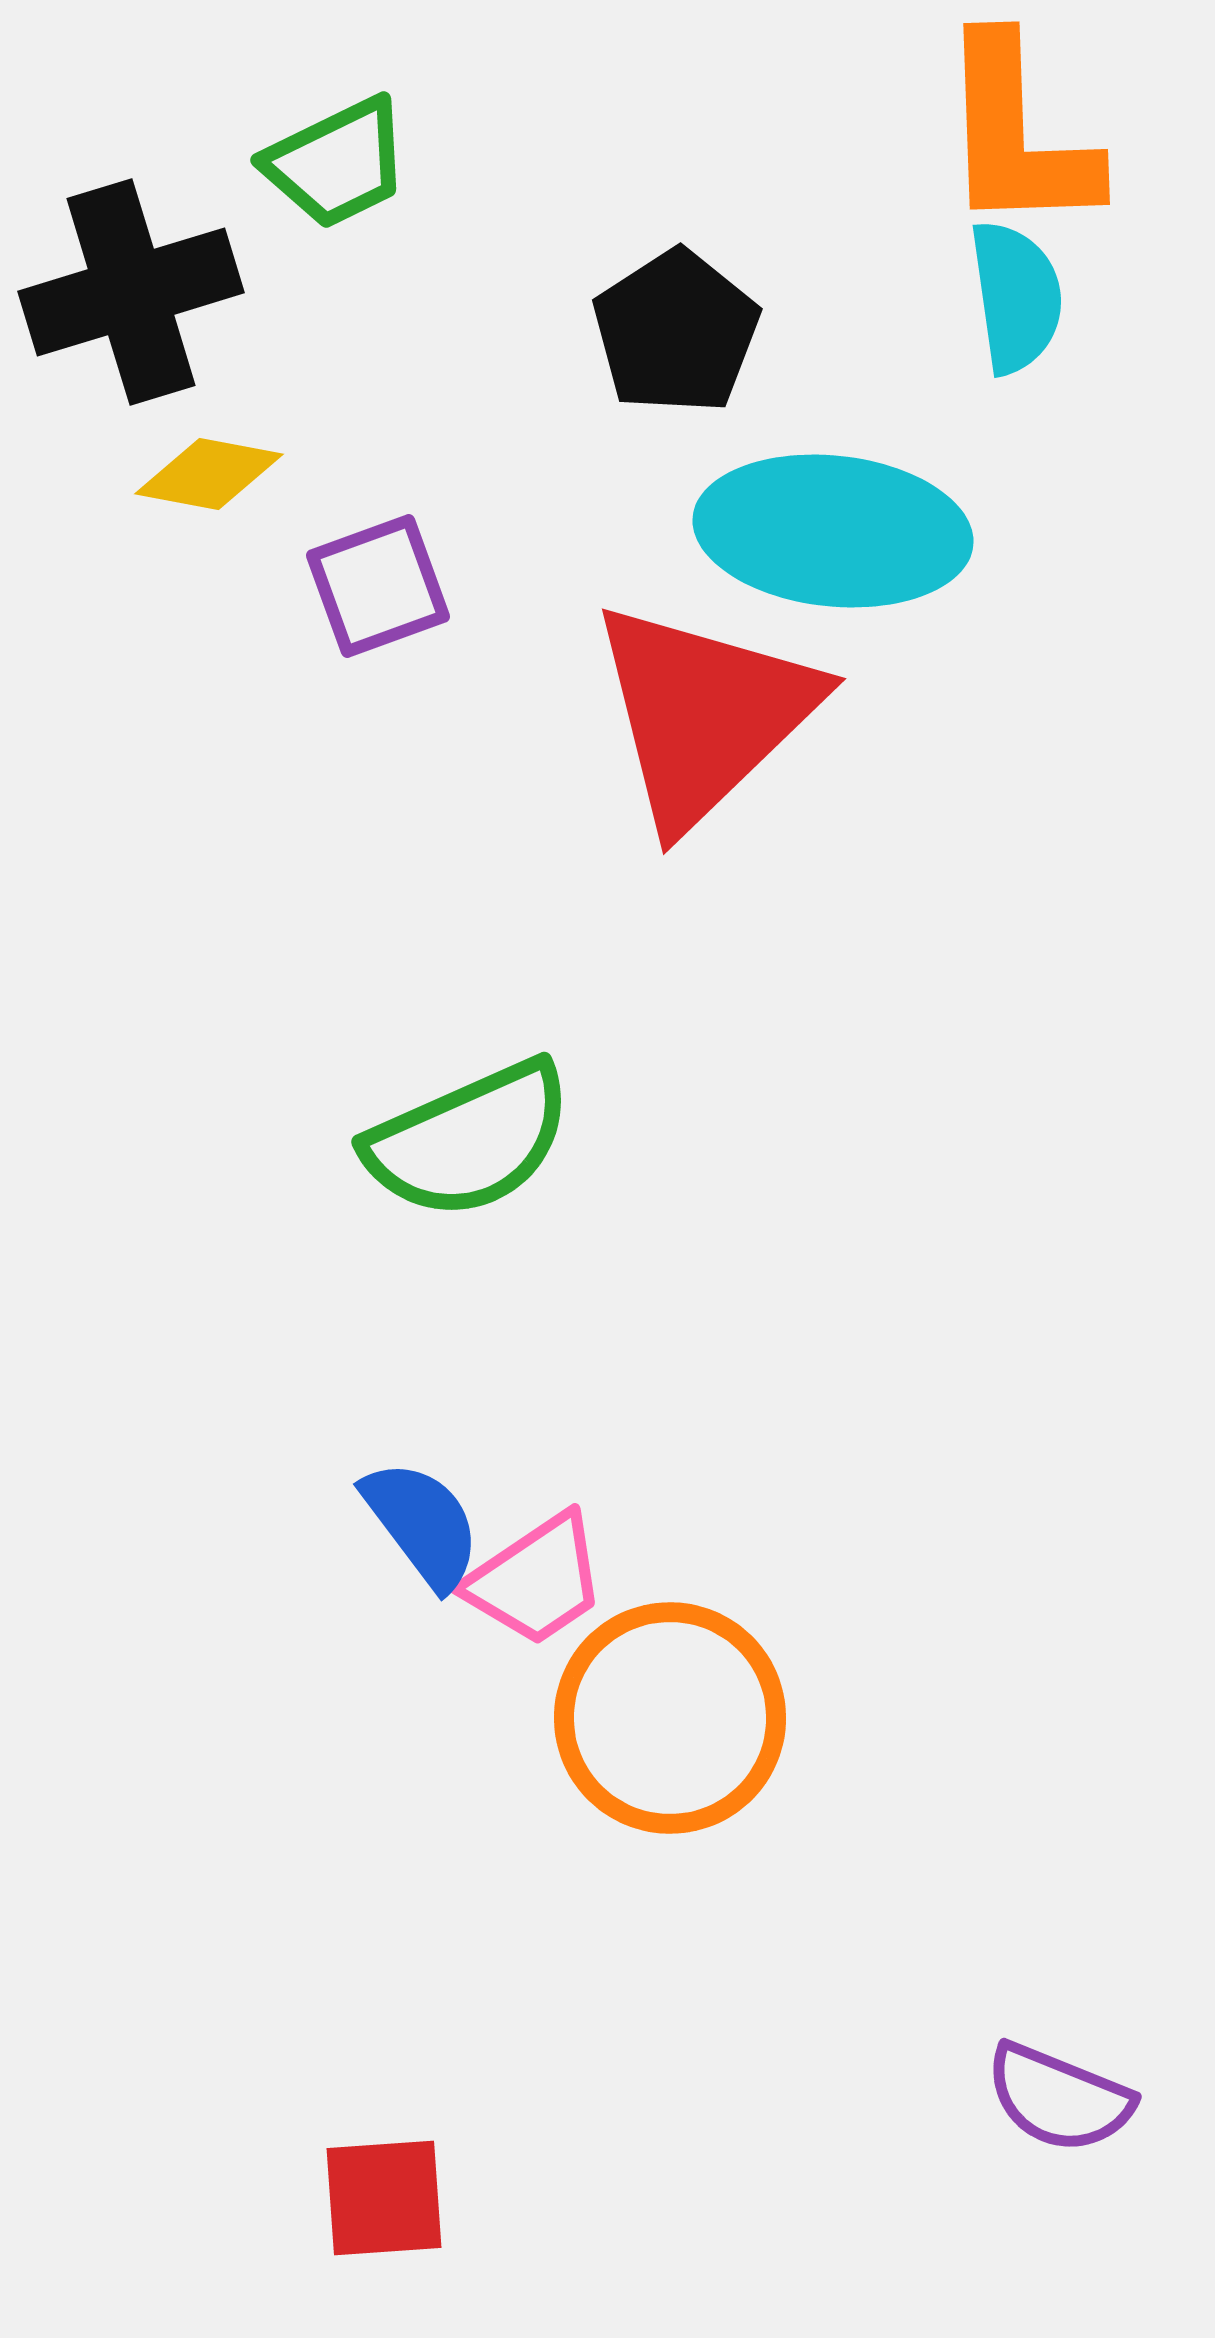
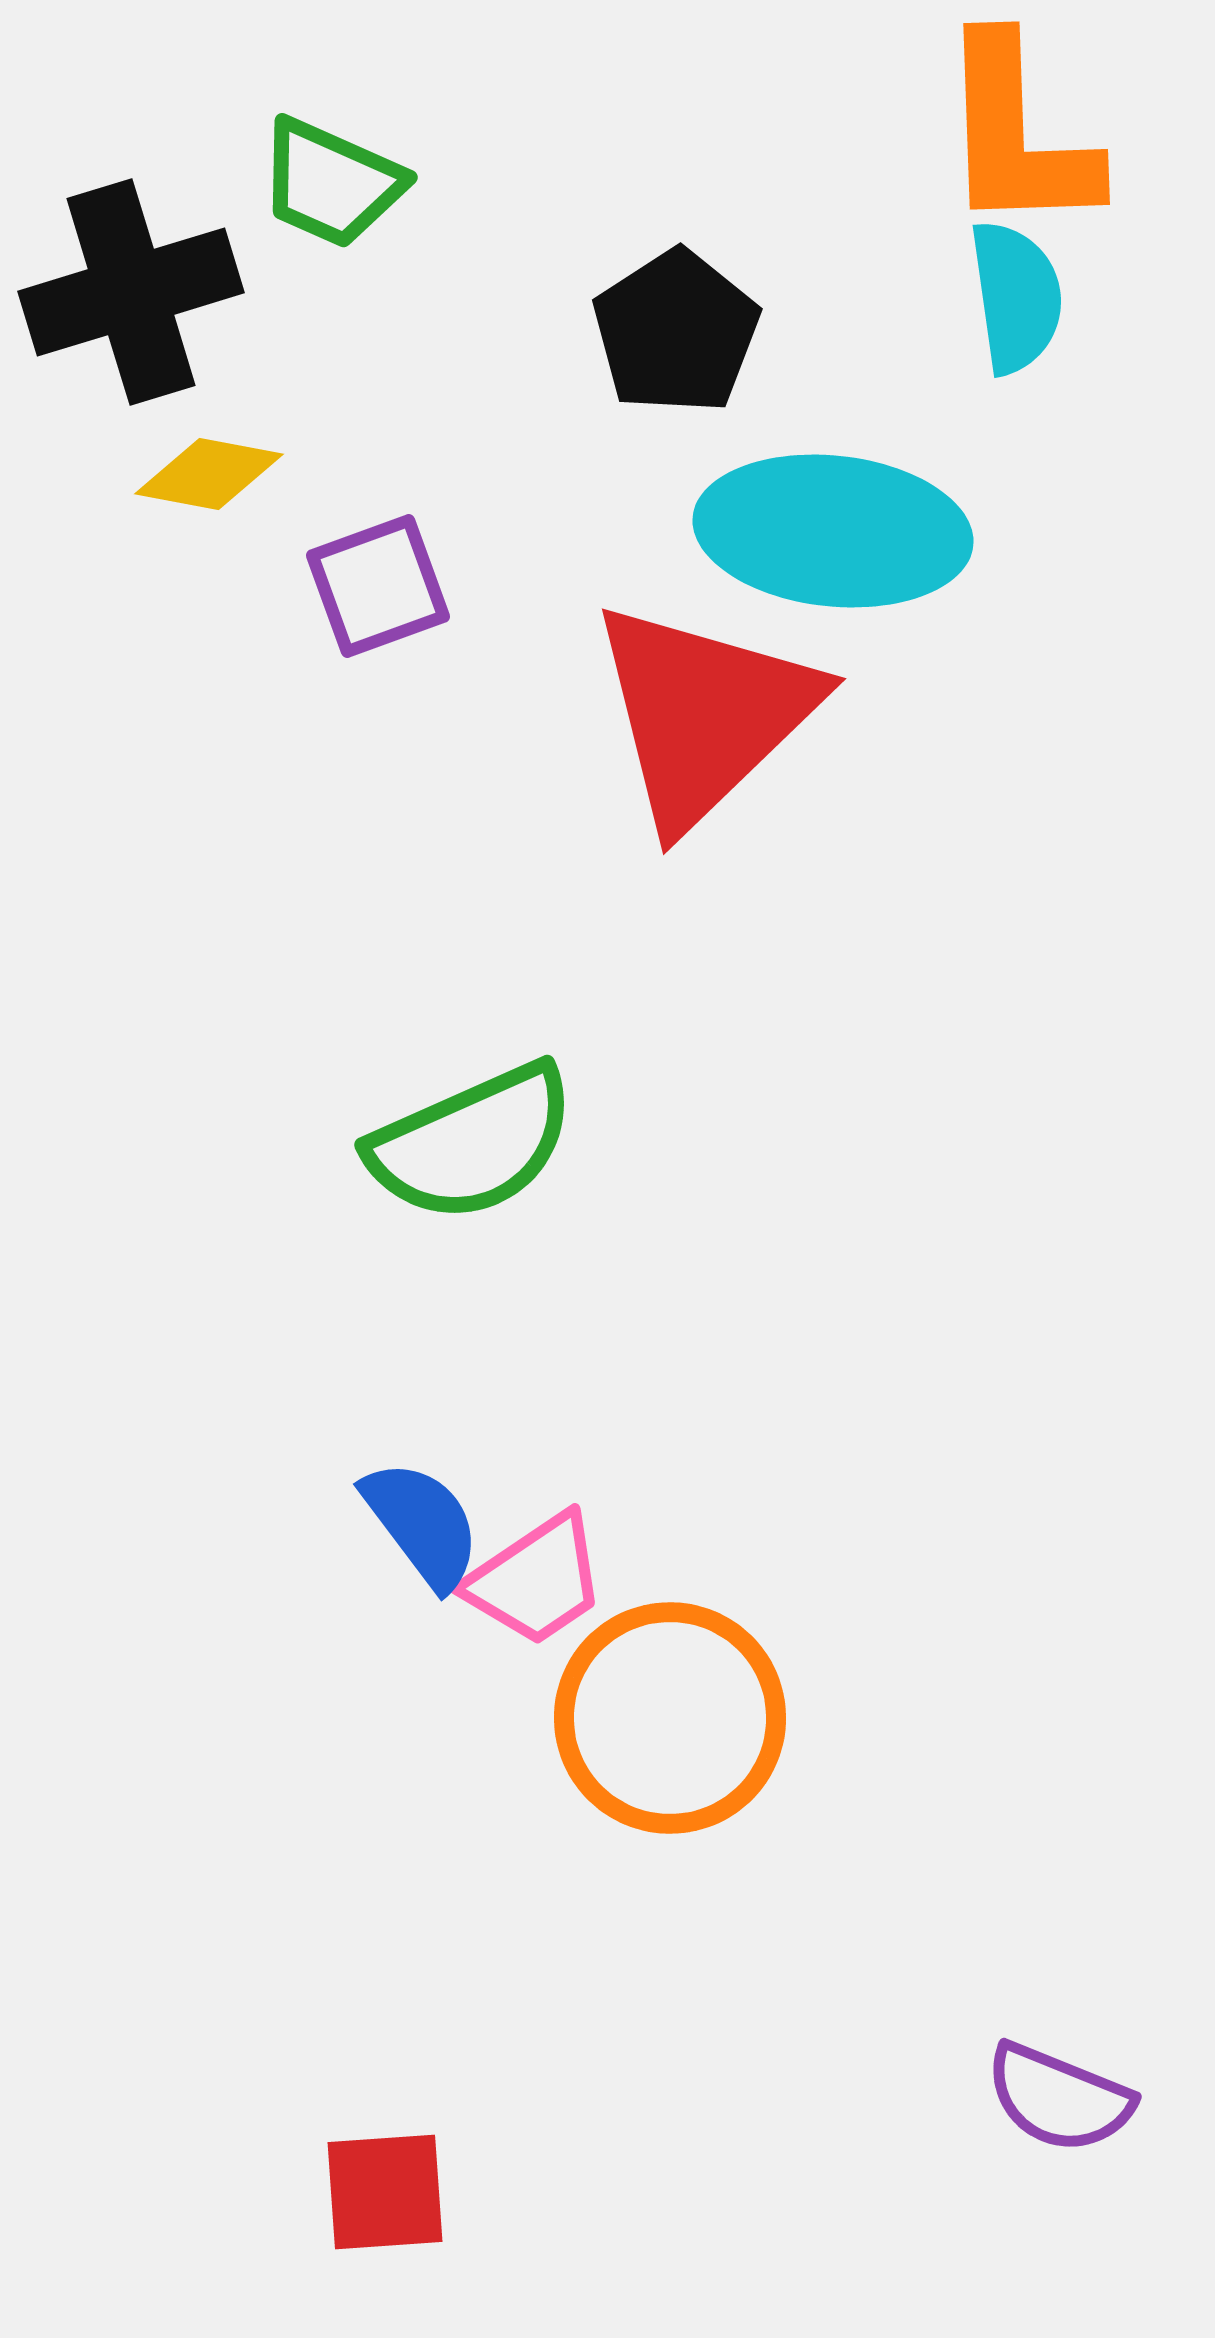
green trapezoid: moved 6 px left, 20 px down; rotated 50 degrees clockwise
green semicircle: moved 3 px right, 3 px down
red square: moved 1 px right, 6 px up
